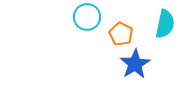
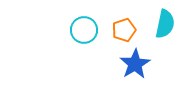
cyan circle: moved 3 px left, 13 px down
orange pentagon: moved 3 px right, 4 px up; rotated 25 degrees clockwise
